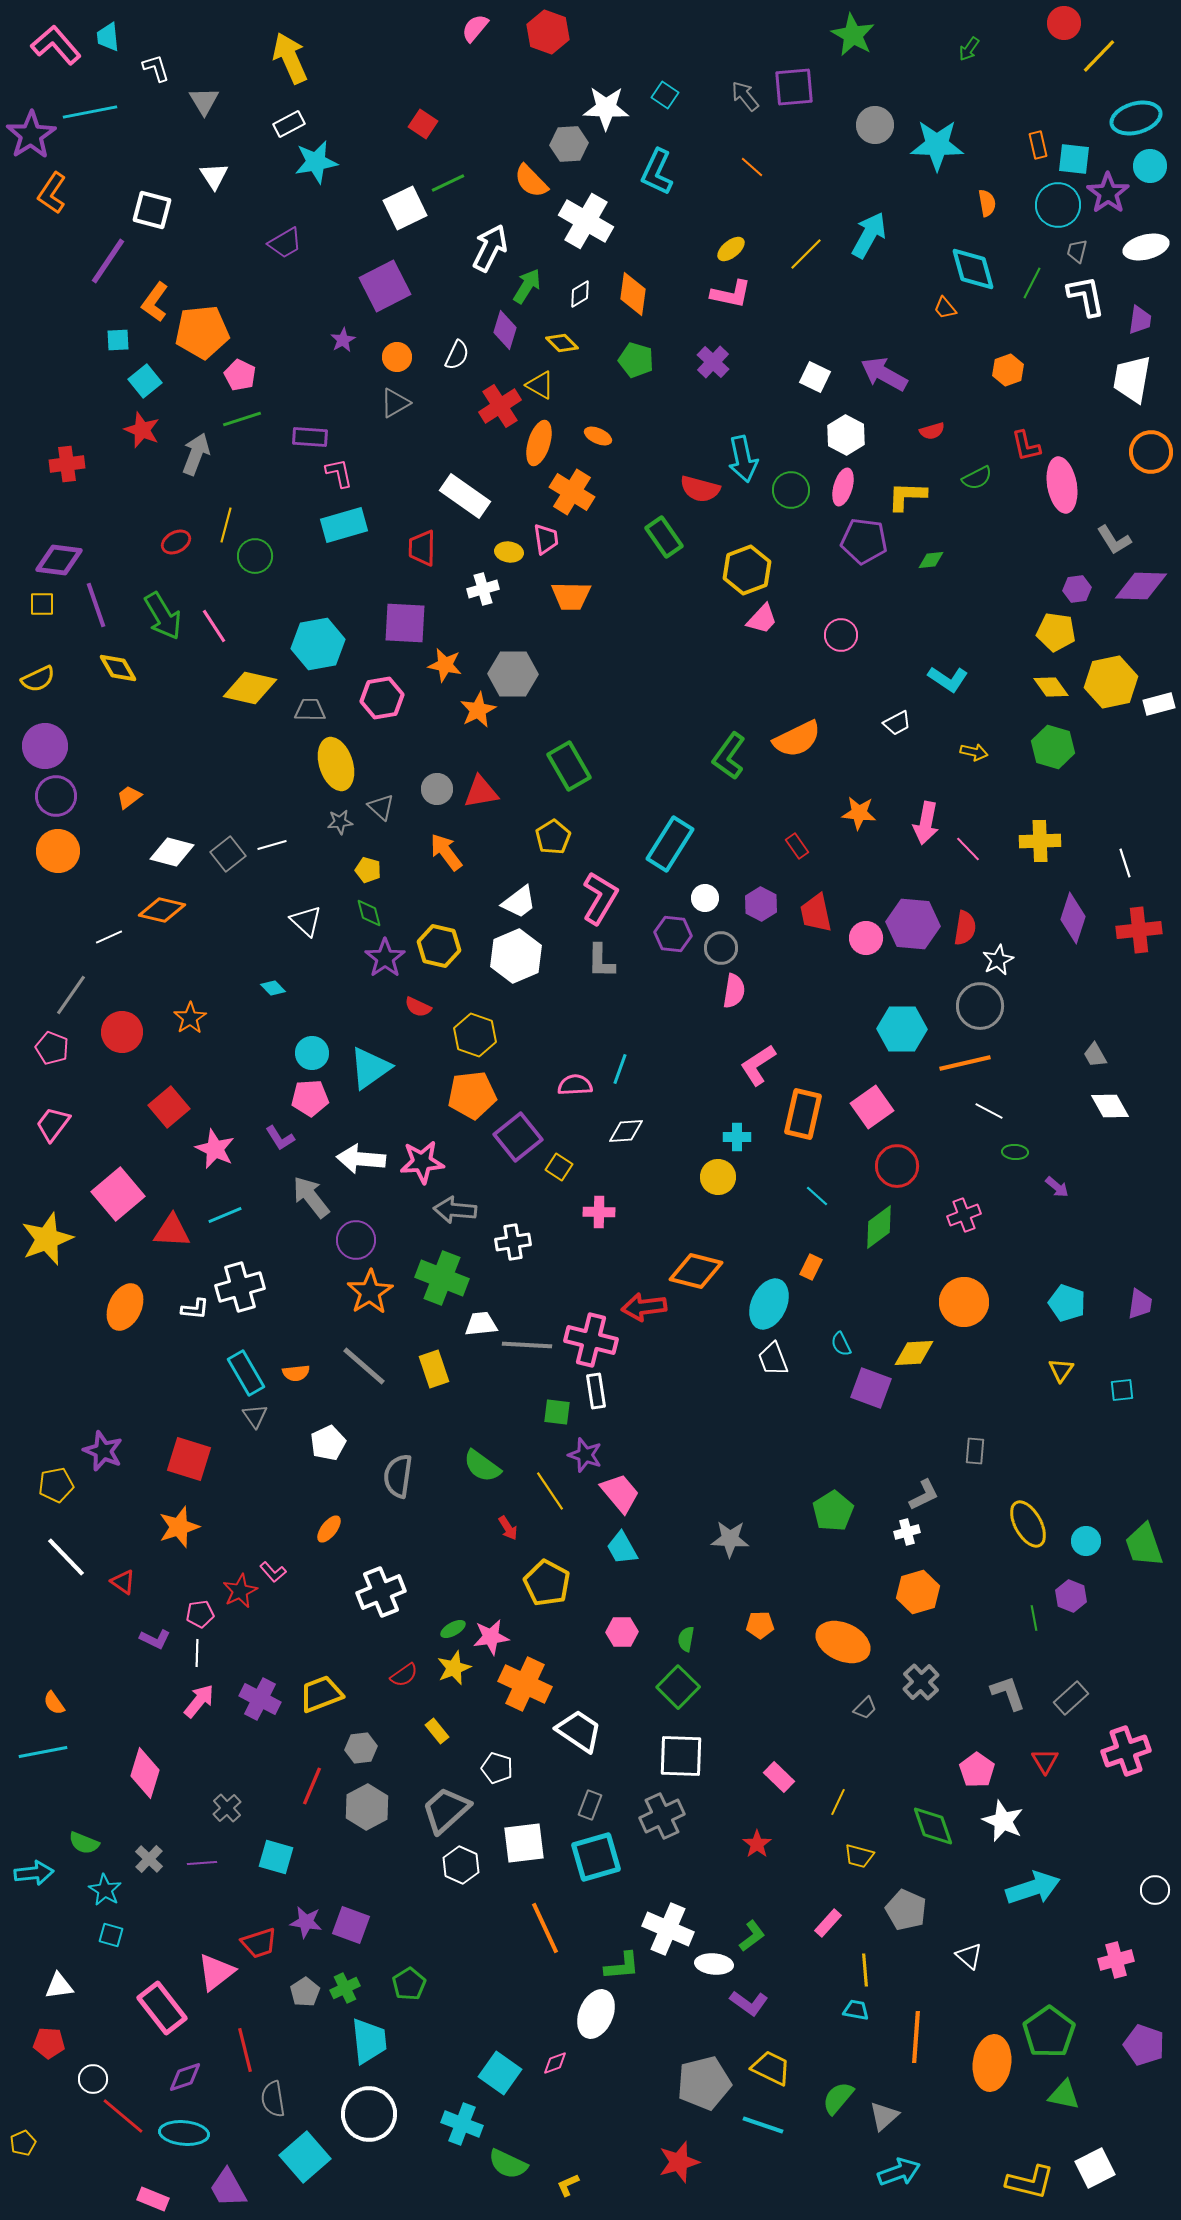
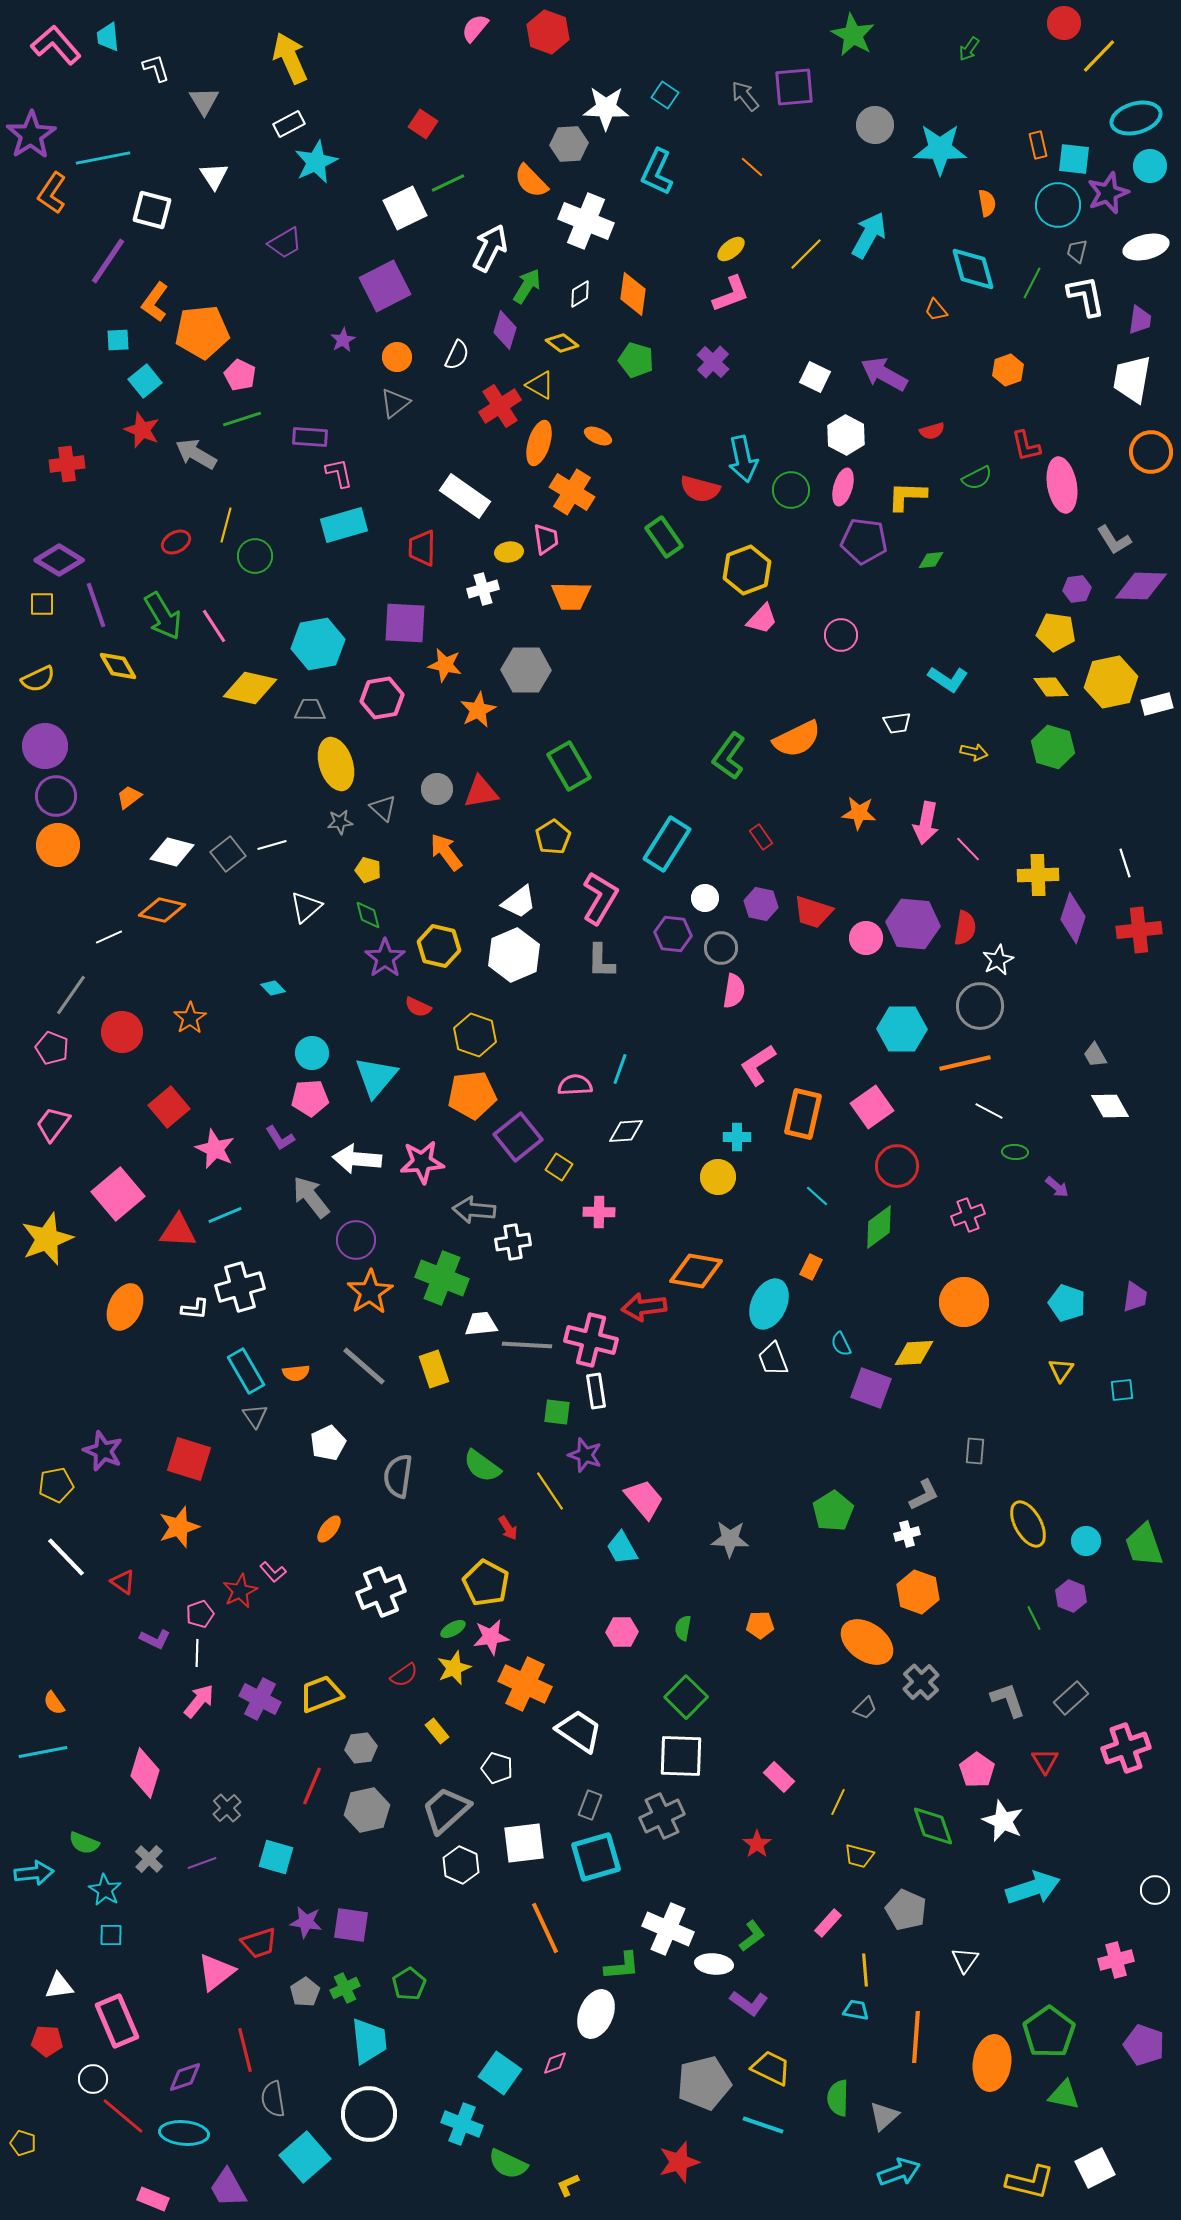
cyan line at (90, 112): moved 13 px right, 46 px down
cyan star at (937, 145): moved 3 px right, 4 px down
cyan star at (316, 162): rotated 15 degrees counterclockwise
purple star at (1108, 193): rotated 15 degrees clockwise
white cross at (586, 221): rotated 8 degrees counterclockwise
pink L-shape at (731, 294): rotated 33 degrees counterclockwise
orange trapezoid at (945, 308): moved 9 px left, 2 px down
yellow diamond at (562, 343): rotated 8 degrees counterclockwise
gray triangle at (395, 403): rotated 8 degrees counterclockwise
gray arrow at (196, 454): rotated 81 degrees counterclockwise
yellow ellipse at (509, 552): rotated 16 degrees counterclockwise
purple diamond at (59, 560): rotated 24 degrees clockwise
yellow diamond at (118, 668): moved 2 px up
gray hexagon at (513, 674): moved 13 px right, 4 px up
white rectangle at (1159, 704): moved 2 px left
white trapezoid at (897, 723): rotated 20 degrees clockwise
gray triangle at (381, 807): moved 2 px right, 1 px down
yellow cross at (1040, 841): moved 2 px left, 34 px down
cyan rectangle at (670, 844): moved 3 px left
red rectangle at (797, 846): moved 36 px left, 9 px up
orange circle at (58, 851): moved 6 px up
purple hexagon at (761, 904): rotated 16 degrees counterclockwise
green diamond at (369, 913): moved 1 px left, 2 px down
red trapezoid at (816, 913): moved 3 px left, 1 px up; rotated 60 degrees counterclockwise
white triangle at (306, 921): moved 14 px up; rotated 36 degrees clockwise
white hexagon at (516, 956): moved 2 px left, 1 px up
cyan triangle at (370, 1068): moved 6 px right, 9 px down; rotated 15 degrees counterclockwise
white arrow at (361, 1159): moved 4 px left
gray arrow at (455, 1210): moved 19 px right
pink cross at (964, 1215): moved 4 px right
red triangle at (172, 1231): moved 6 px right
orange diamond at (696, 1271): rotated 4 degrees counterclockwise
purple trapezoid at (1140, 1304): moved 5 px left, 7 px up
cyan rectangle at (246, 1373): moved 2 px up
pink trapezoid at (620, 1493): moved 24 px right, 6 px down
white cross at (907, 1532): moved 2 px down
yellow pentagon at (547, 1583): moved 61 px left
orange hexagon at (918, 1592): rotated 24 degrees counterclockwise
pink pentagon at (200, 1614): rotated 12 degrees counterclockwise
green line at (1034, 1618): rotated 15 degrees counterclockwise
green semicircle at (686, 1639): moved 3 px left, 11 px up
orange ellipse at (843, 1642): moved 24 px right; rotated 10 degrees clockwise
green square at (678, 1687): moved 8 px right, 10 px down
gray L-shape at (1008, 1693): moved 7 px down
pink cross at (1126, 1751): moved 3 px up
gray hexagon at (367, 1807): moved 3 px down; rotated 15 degrees clockwise
purple line at (202, 1863): rotated 16 degrees counterclockwise
purple square at (351, 1925): rotated 12 degrees counterclockwise
cyan square at (111, 1935): rotated 15 degrees counterclockwise
white triangle at (969, 1956): moved 4 px left, 4 px down; rotated 24 degrees clockwise
pink rectangle at (162, 2008): moved 45 px left, 13 px down; rotated 15 degrees clockwise
red pentagon at (49, 2043): moved 2 px left, 2 px up
green semicircle at (838, 2098): rotated 39 degrees counterclockwise
yellow pentagon at (23, 2143): rotated 30 degrees counterclockwise
